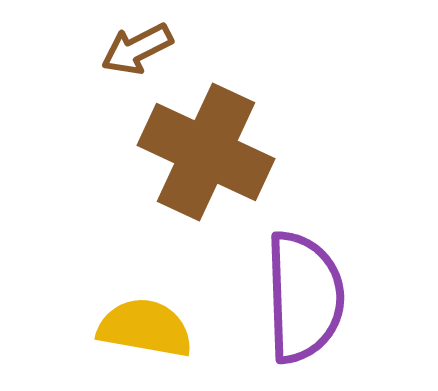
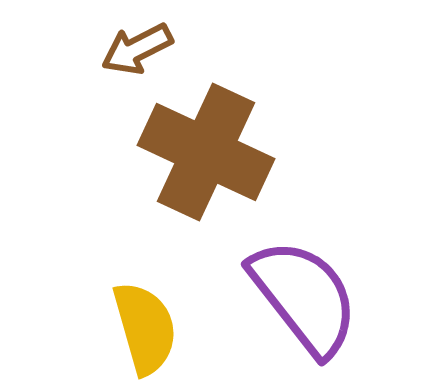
purple semicircle: rotated 36 degrees counterclockwise
yellow semicircle: rotated 64 degrees clockwise
